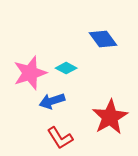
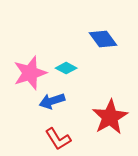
red L-shape: moved 2 px left, 1 px down
